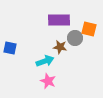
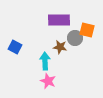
orange square: moved 2 px left, 1 px down
blue square: moved 5 px right, 1 px up; rotated 16 degrees clockwise
cyan arrow: rotated 72 degrees counterclockwise
